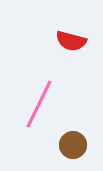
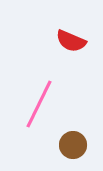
red semicircle: rotated 8 degrees clockwise
